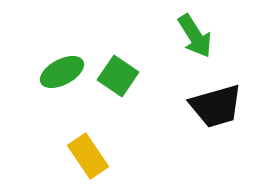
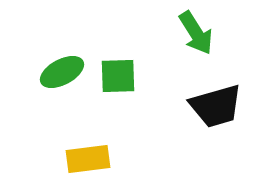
green arrow: moved 1 px right, 3 px up
green square: rotated 36 degrees counterclockwise
yellow rectangle: moved 3 px down; rotated 63 degrees counterclockwise
